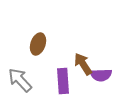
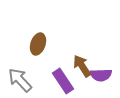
brown arrow: moved 1 px left, 2 px down
purple rectangle: rotated 30 degrees counterclockwise
